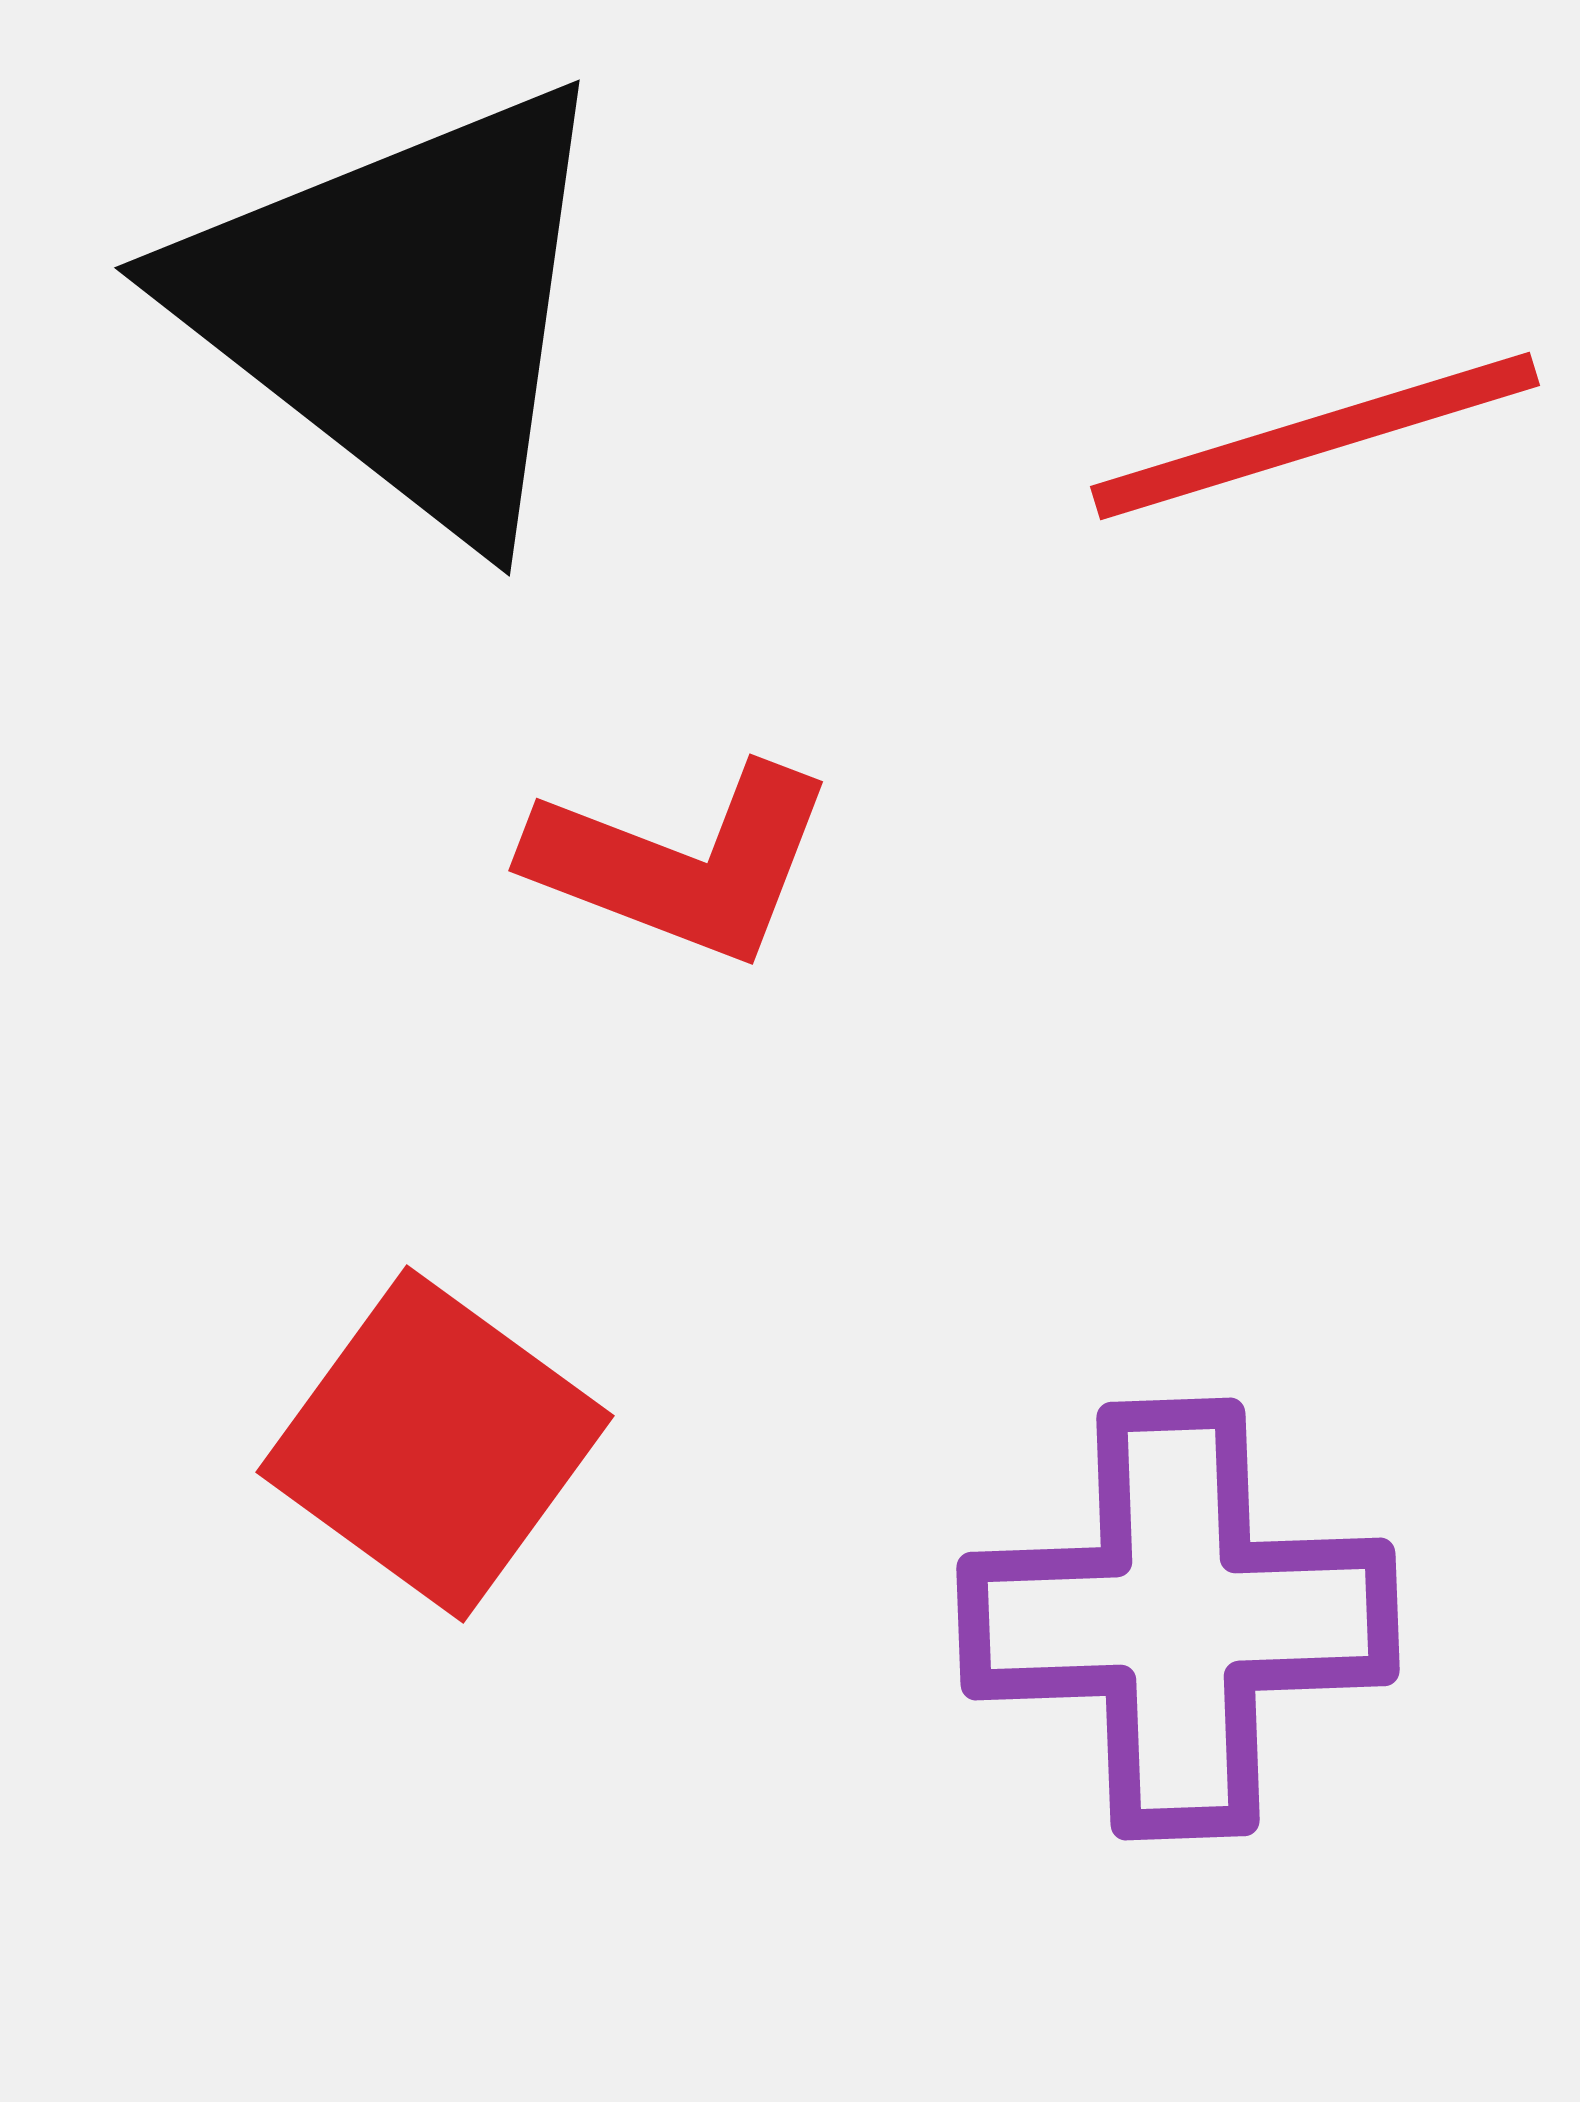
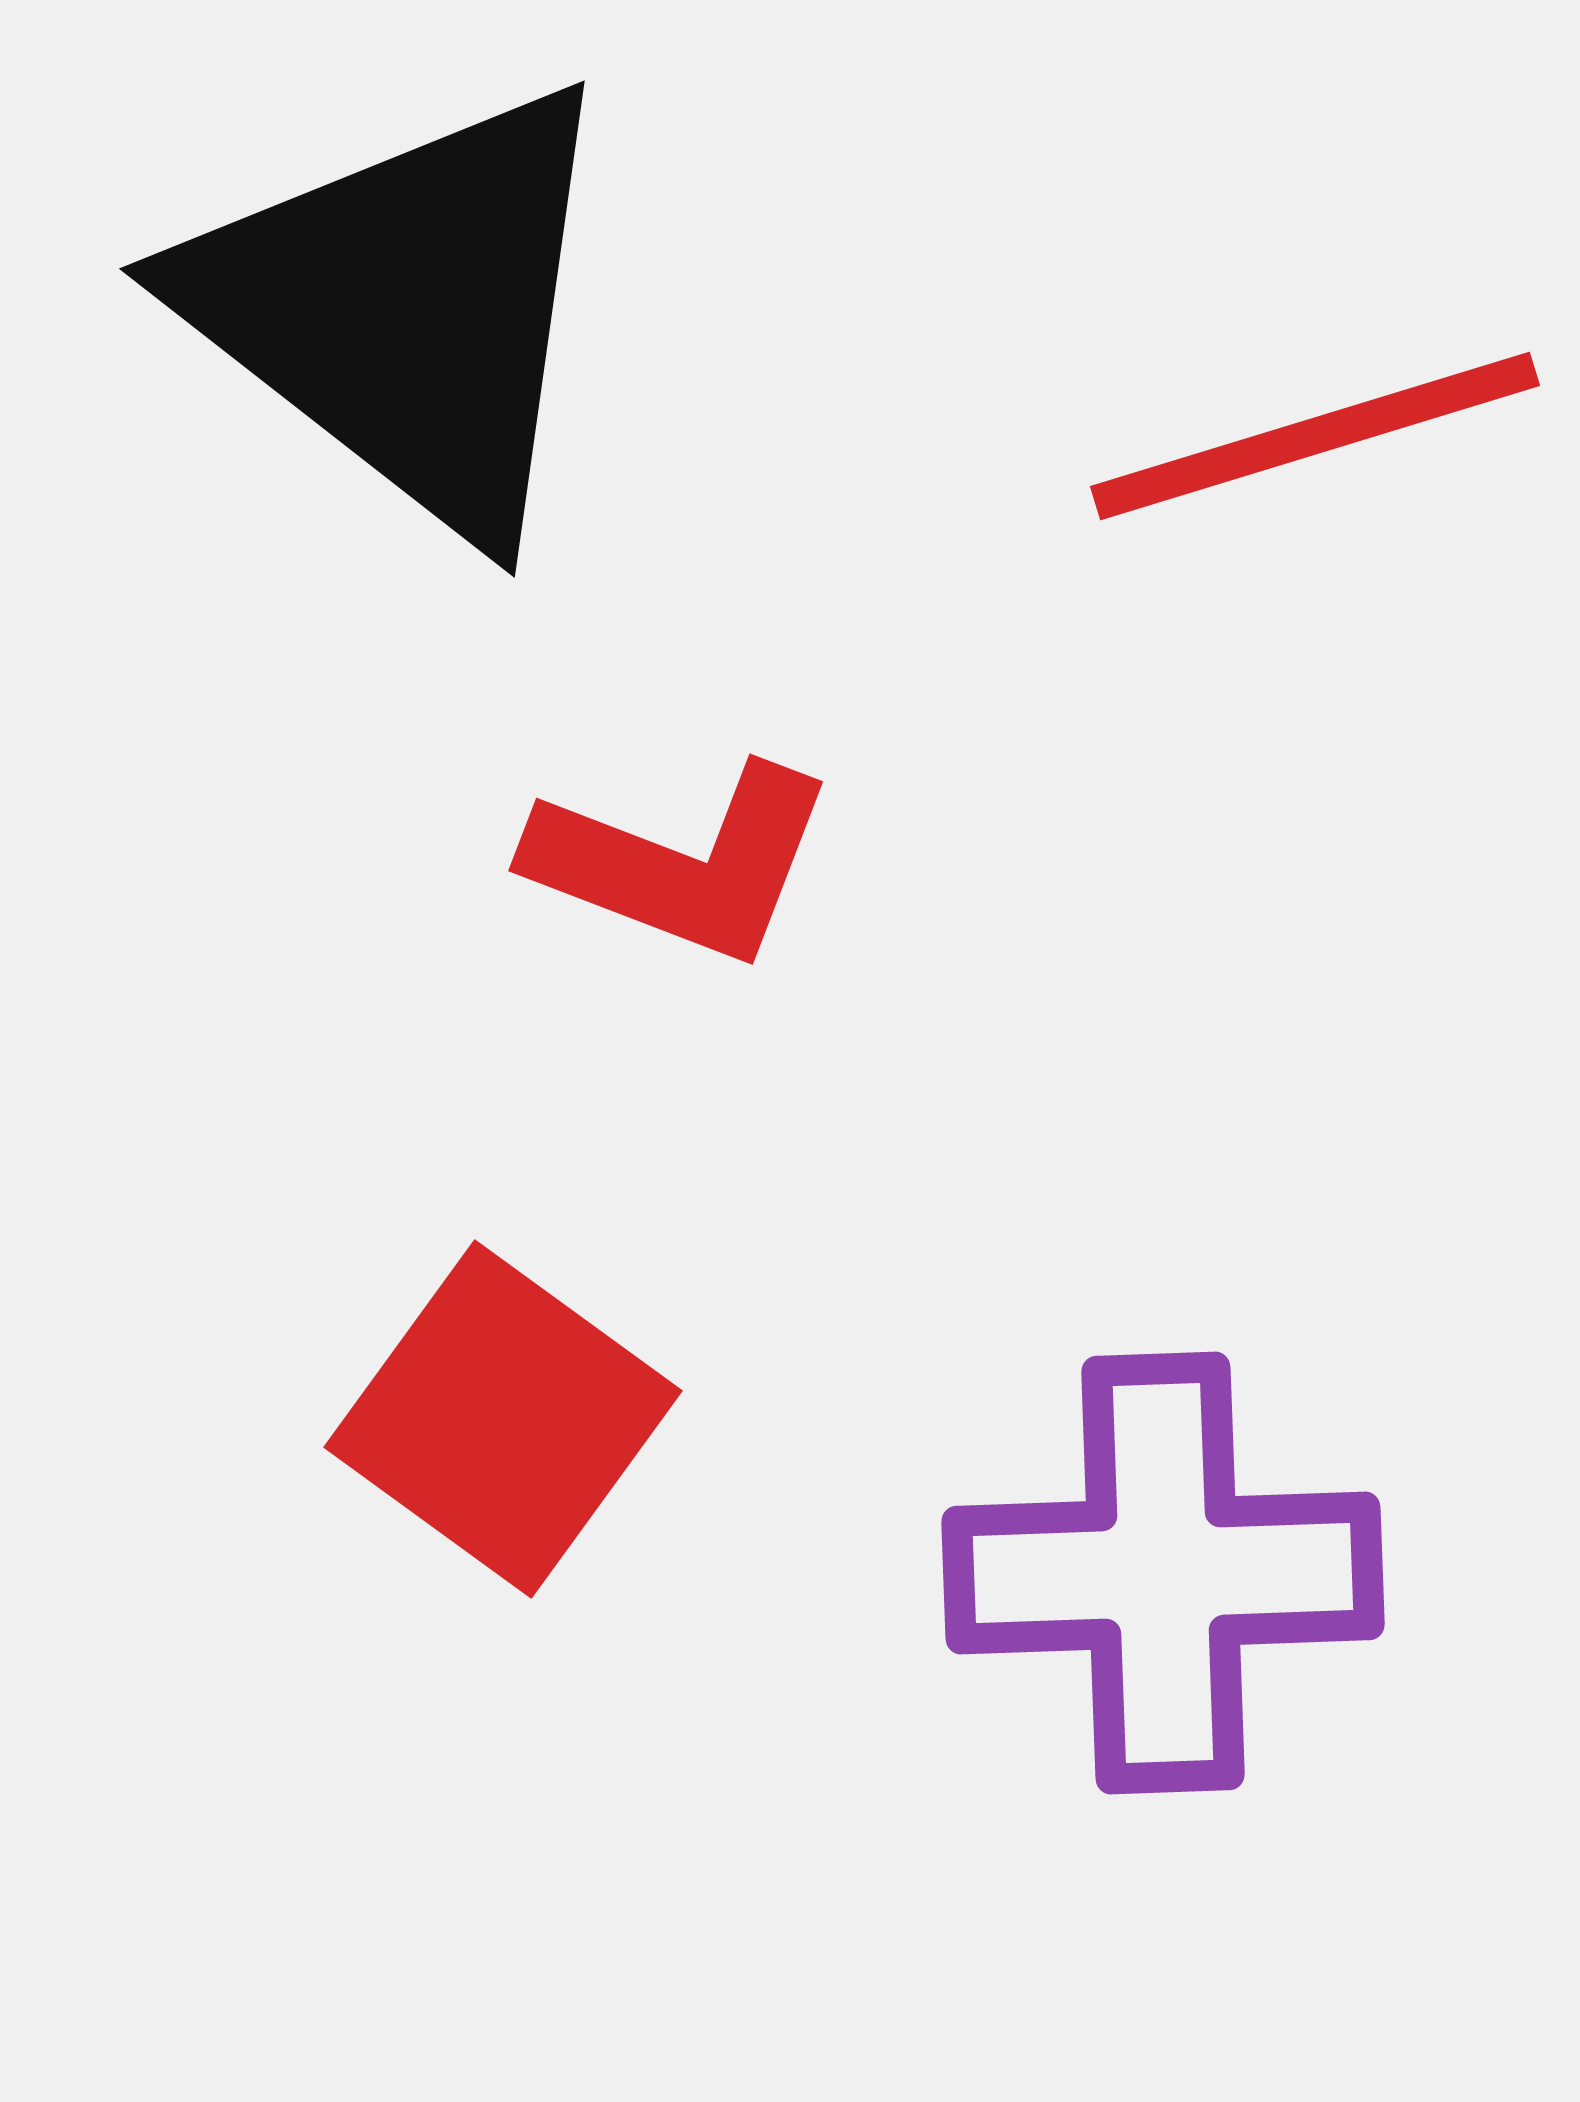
black triangle: moved 5 px right, 1 px down
red square: moved 68 px right, 25 px up
purple cross: moved 15 px left, 46 px up
